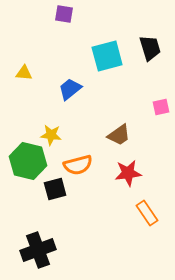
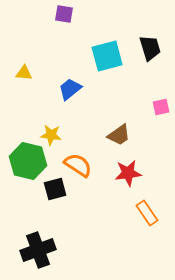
orange semicircle: rotated 132 degrees counterclockwise
